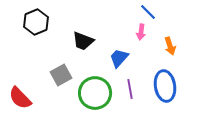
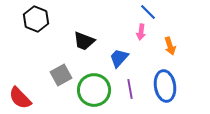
black hexagon: moved 3 px up; rotated 15 degrees counterclockwise
black trapezoid: moved 1 px right
green circle: moved 1 px left, 3 px up
